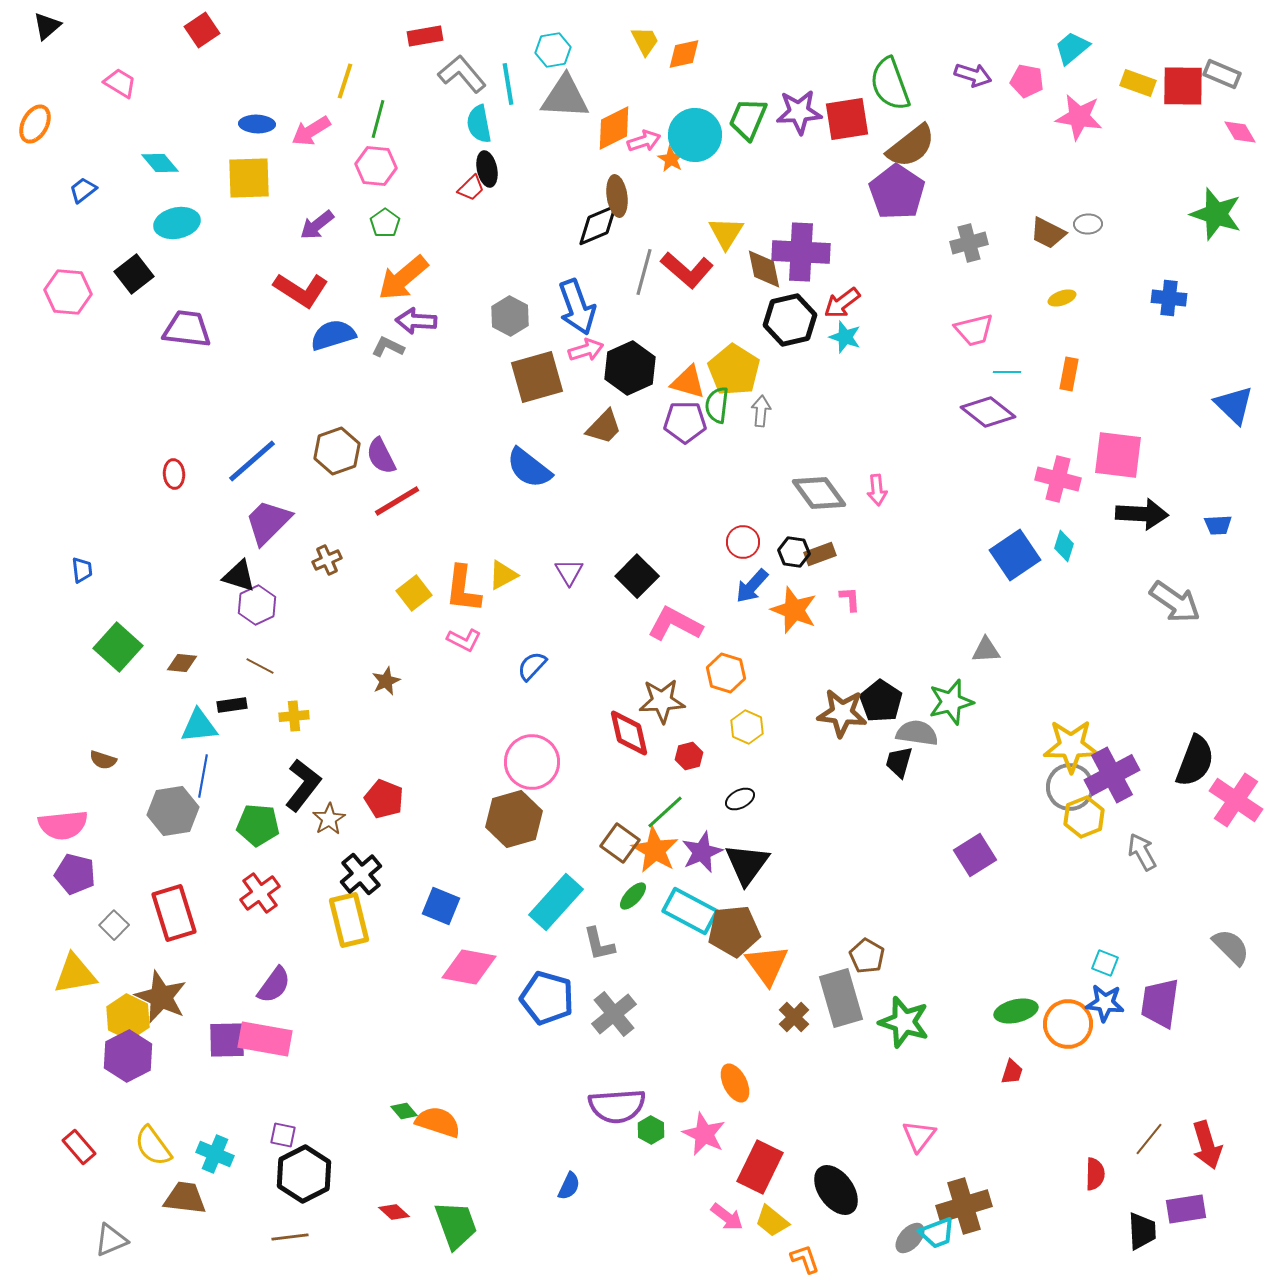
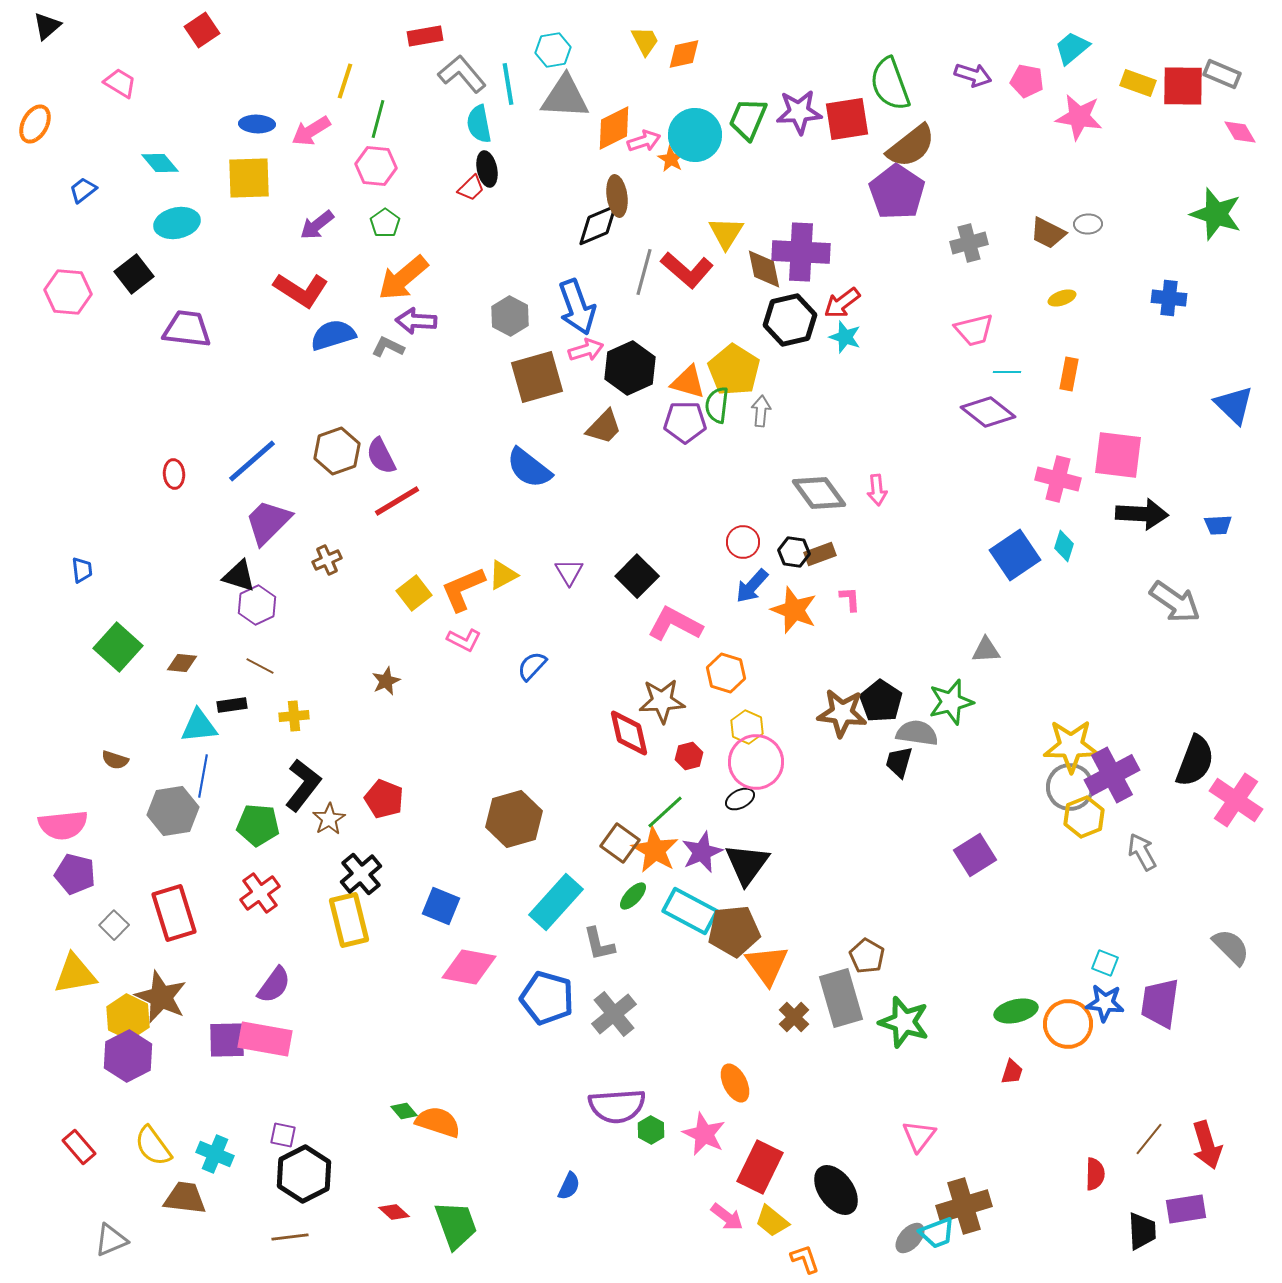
orange L-shape at (463, 589): rotated 60 degrees clockwise
brown semicircle at (103, 760): moved 12 px right
pink circle at (532, 762): moved 224 px right
